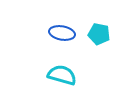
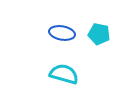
cyan semicircle: moved 2 px right, 1 px up
